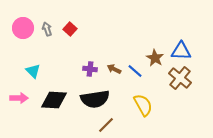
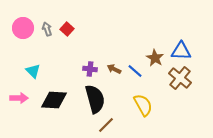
red square: moved 3 px left
black semicircle: rotated 96 degrees counterclockwise
